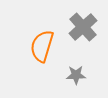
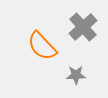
orange semicircle: rotated 60 degrees counterclockwise
